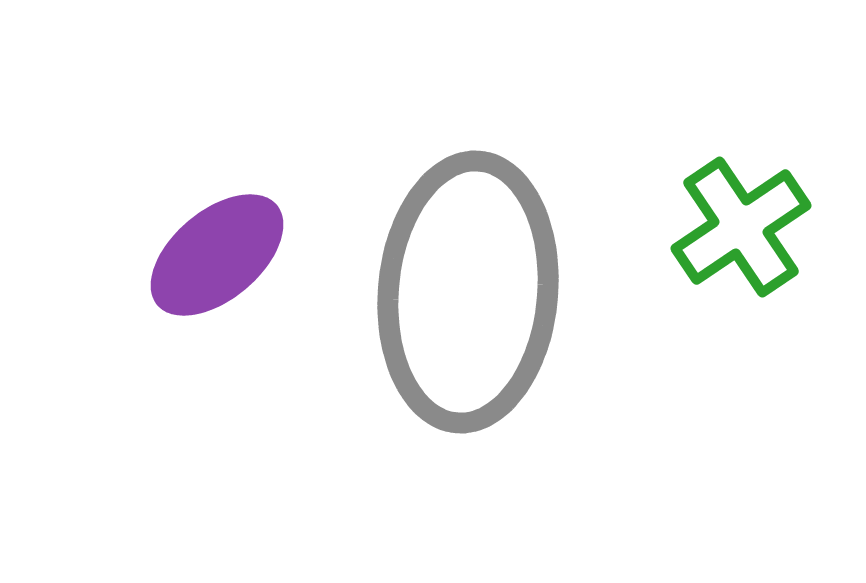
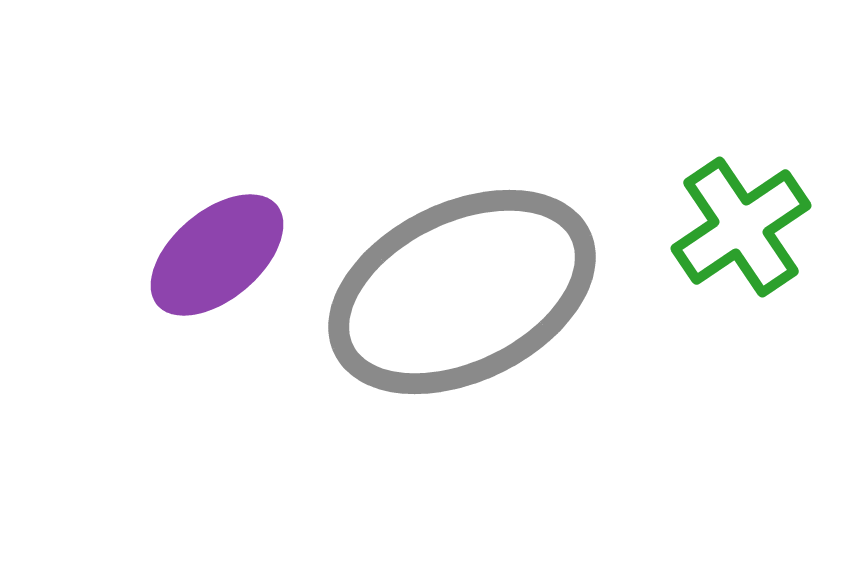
gray ellipse: moved 6 px left; rotated 59 degrees clockwise
